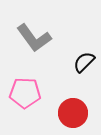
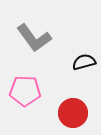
black semicircle: rotated 30 degrees clockwise
pink pentagon: moved 2 px up
